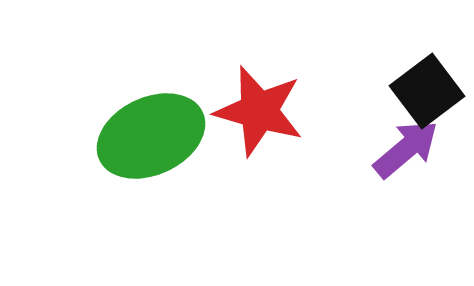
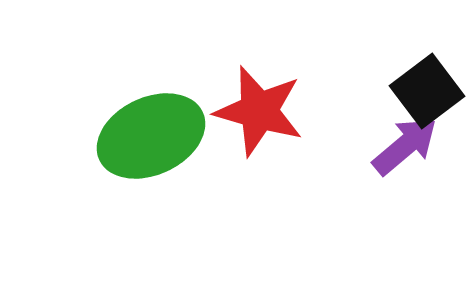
purple arrow: moved 1 px left, 3 px up
